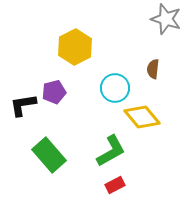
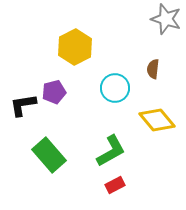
yellow diamond: moved 15 px right, 3 px down
